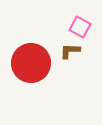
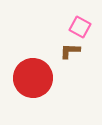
red circle: moved 2 px right, 15 px down
